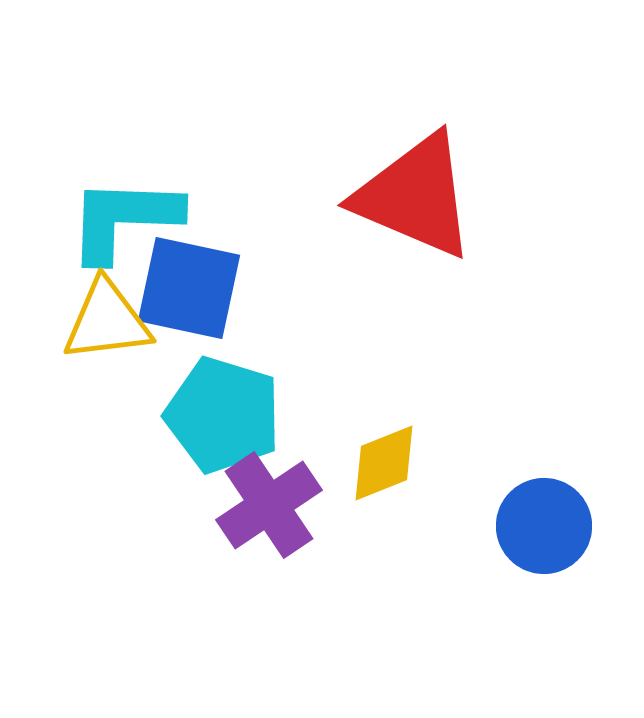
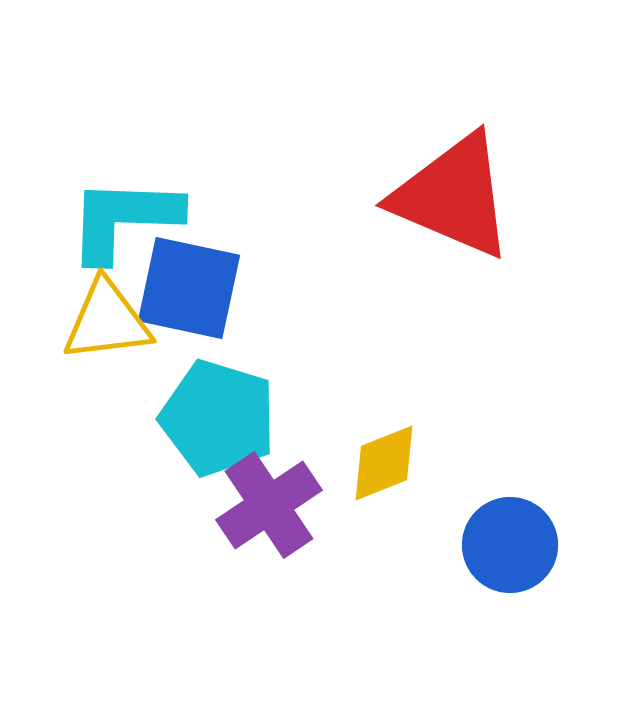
red triangle: moved 38 px right
cyan pentagon: moved 5 px left, 3 px down
blue circle: moved 34 px left, 19 px down
